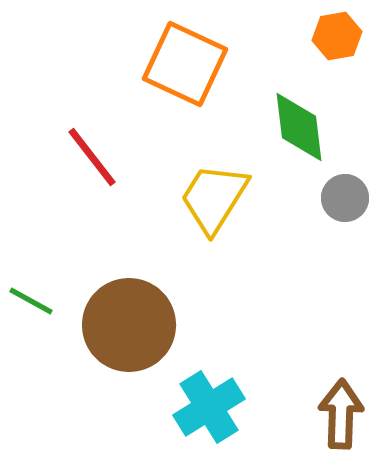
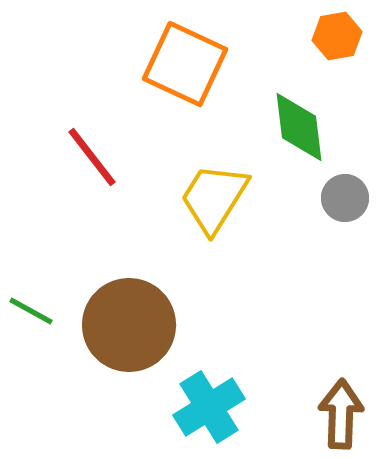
green line: moved 10 px down
